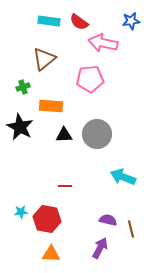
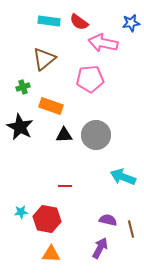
blue star: moved 2 px down
orange rectangle: rotated 15 degrees clockwise
gray circle: moved 1 px left, 1 px down
